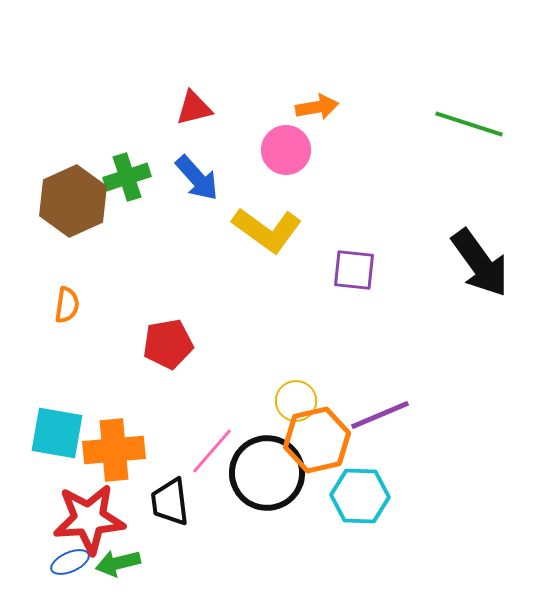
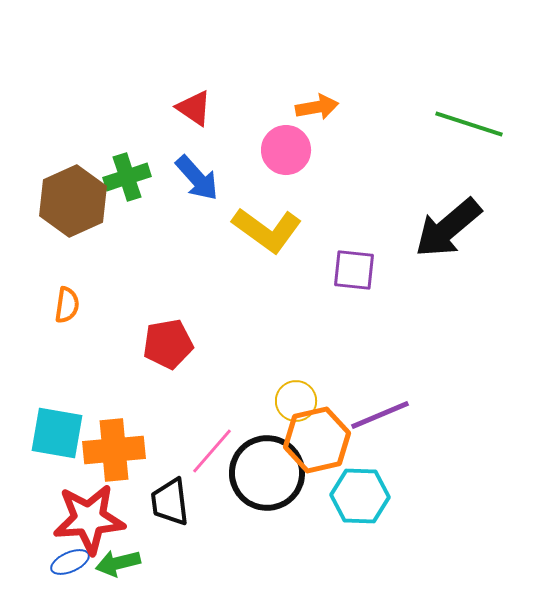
red triangle: rotated 48 degrees clockwise
black arrow: moved 32 px left, 35 px up; rotated 86 degrees clockwise
